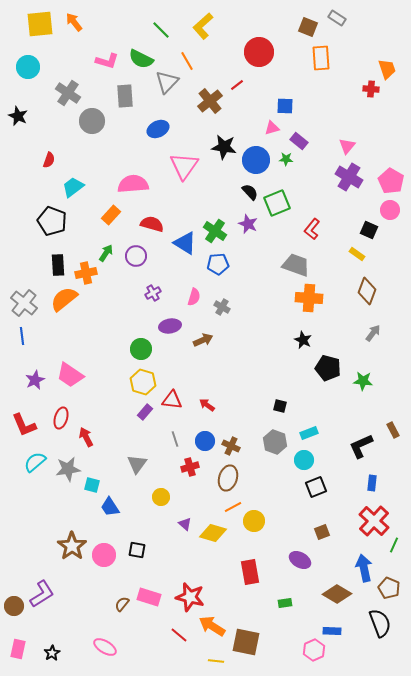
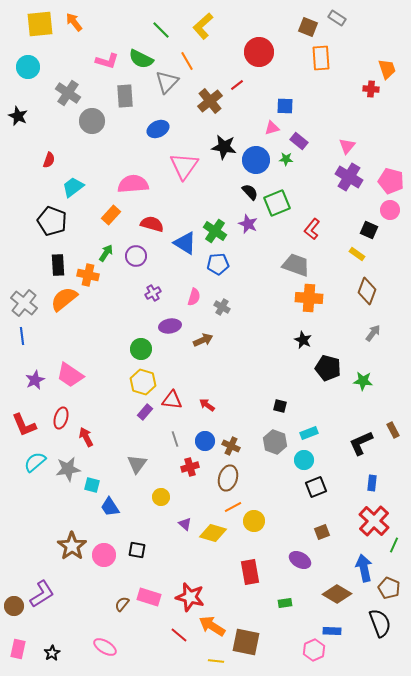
pink pentagon at (391, 181): rotated 15 degrees counterclockwise
orange cross at (86, 273): moved 2 px right, 2 px down; rotated 25 degrees clockwise
black L-shape at (361, 446): moved 3 px up
